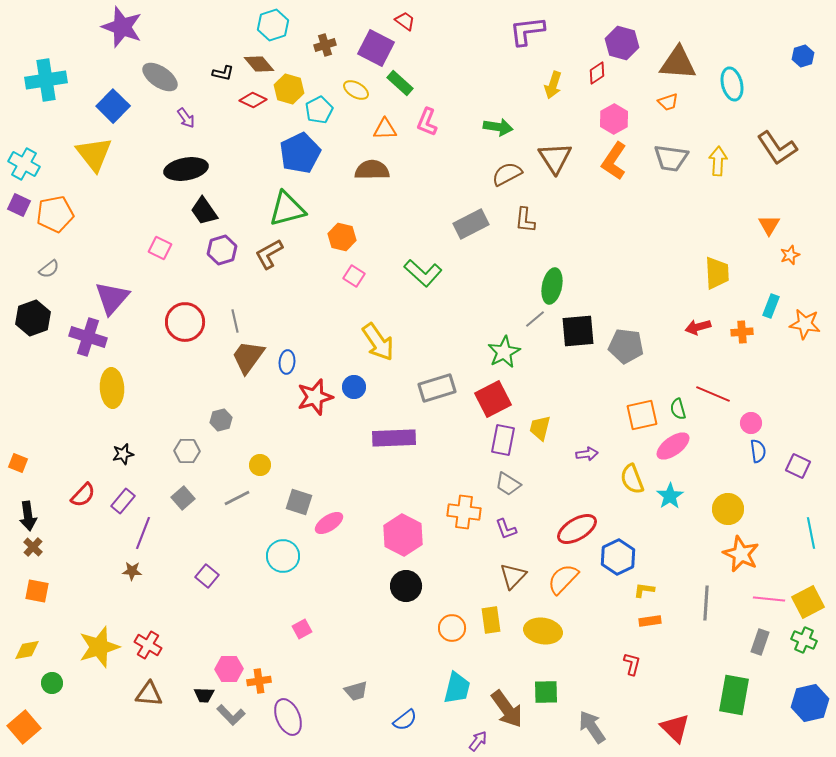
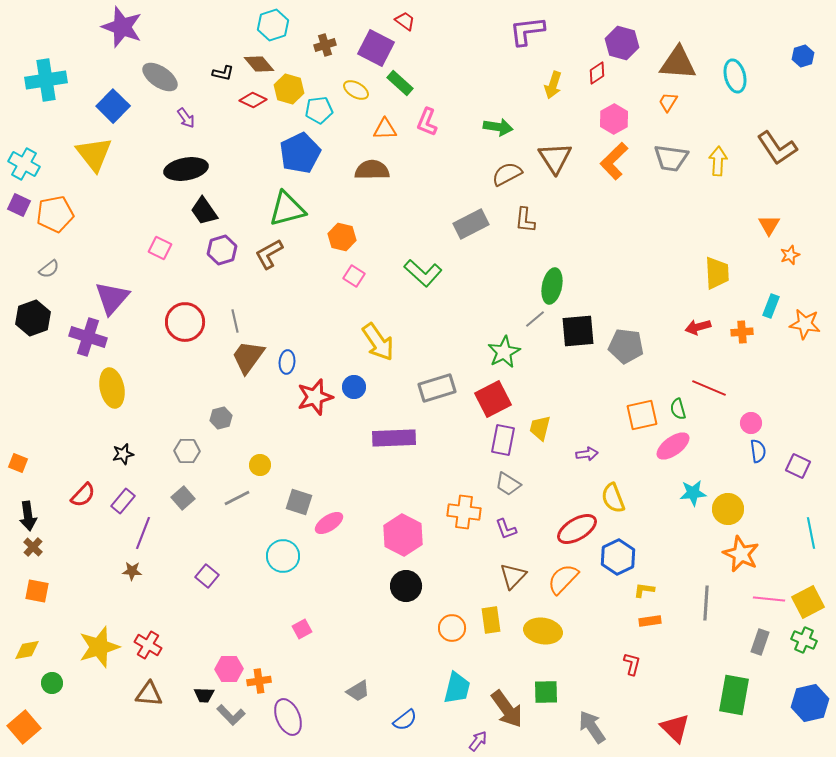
cyan ellipse at (732, 84): moved 3 px right, 8 px up
orange trapezoid at (668, 102): rotated 140 degrees clockwise
cyan pentagon at (319, 110): rotated 20 degrees clockwise
orange L-shape at (614, 161): rotated 12 degrees clockwise
yellow ellipse at (112, 388): rotated 9 degrees counterclockwise
red line at (713, 394): moved 4 px left, 6 px up
gray hexagon at (221, 420): moved 2 px up
yellow semicircle at (632, 479): moved 19 px left, 19 px down
cyan star at (670, 496): moved 23 px right, 3 px up; rotated 28 degrees clockwise
gray trapezoid at (356, 691): moved 2 px right; rotated 15 degrees counterclockwise
